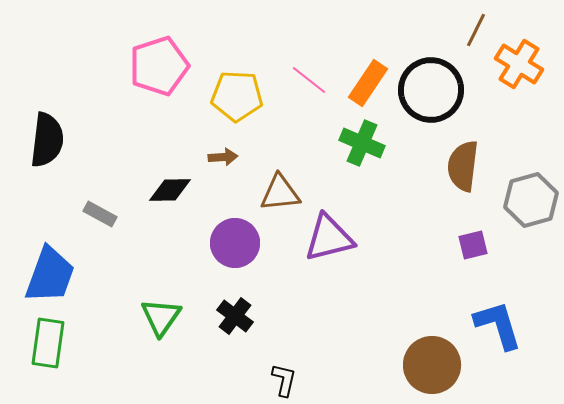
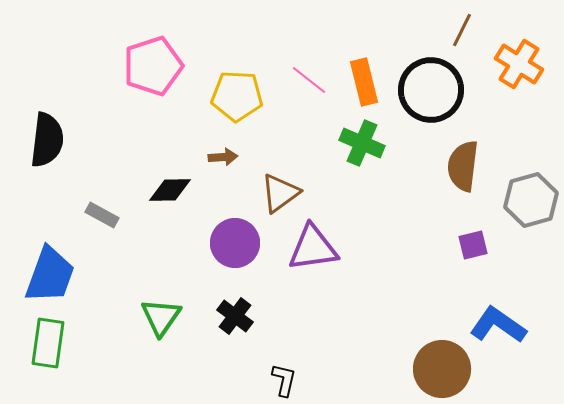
brown line: moved 14 px left
pink pentagon: moved 6 px left
orange rectangle: moved 4 px left, 1 px up; rotated 48 degrees counterclockwise
brown triangle: rotated 30 degrees counterclockwise
gray rectangle: moved 2 px right, 1 px down
purple triangle: moved 16 px left, 10 px down; rotated 6 degrees clockwise
blue L-shape: rotated 38 degrees counterclockwise
brown circle: moved 10 px right, 4 px down
